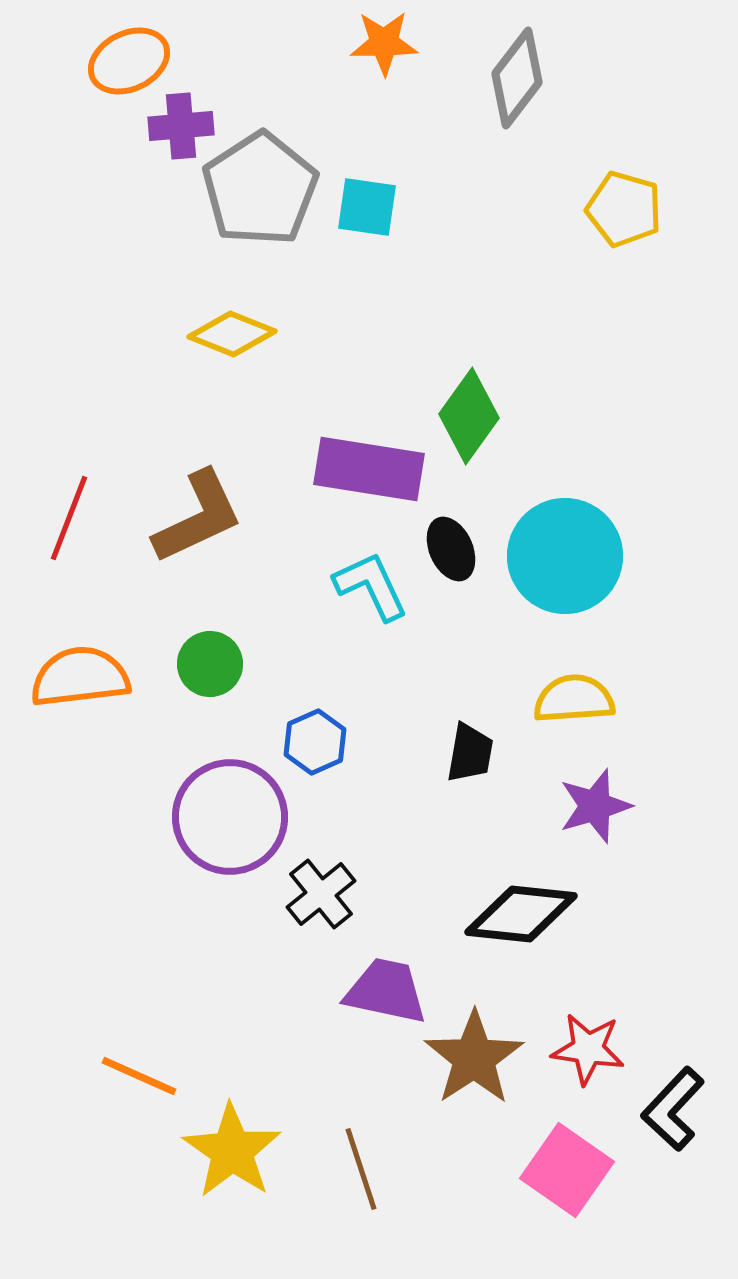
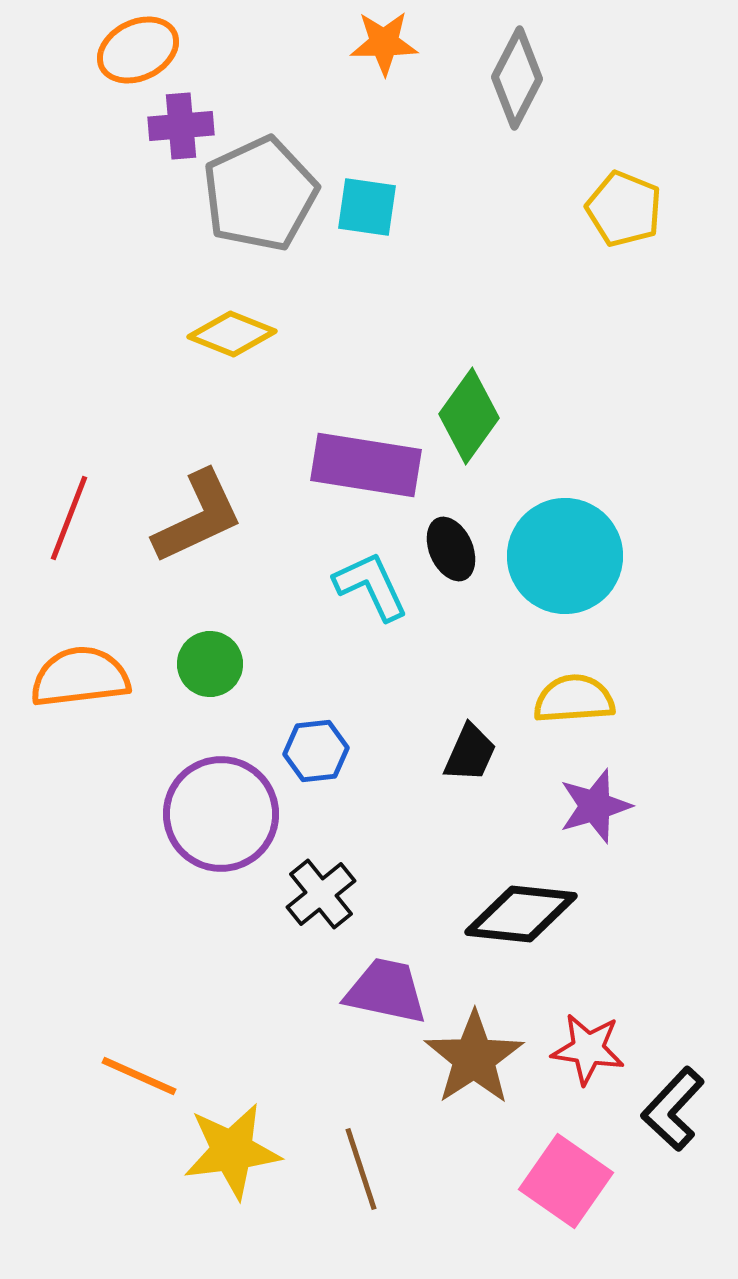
orange ellipse: moved 9 px right, 11 px up
gray diamond: rotated 10 degrees counterclockwise
gray pentagon: moved 5 px down; rotated 8 degrees clockwise
yellow pentagon: rotated 6 degrees clockwise
purple rectangle: moved 3 px left, 4 px up
blue hexagon: moved 1 px right, 9 px down; rotated 18 degrees clockwise
black trapezoid: rotated 14 degrees clockwise
purple circle: moved 9 px left, 3 px up
yellow star: rotated 30 degrees clockwise
pink square: moved 1 px left, 11 px down
